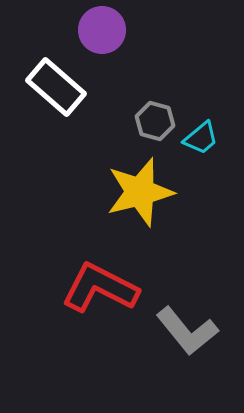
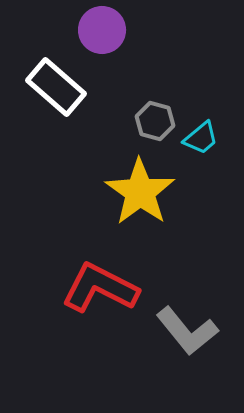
yellow star: rotated 22 degrees counterclockwise
